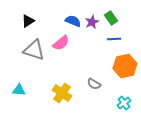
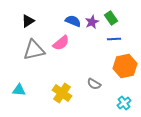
gray triangle: rotated 30 degrees counterclockwise
